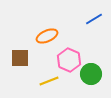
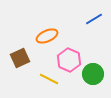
brown square: rotated 24 degrees counterclockwise
green circle: moved 2 px right
yellow line: moved 2 px up; rotated 48 degrees clockwise
